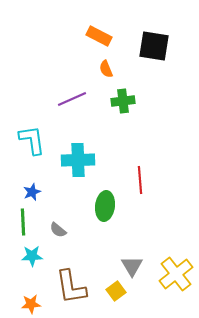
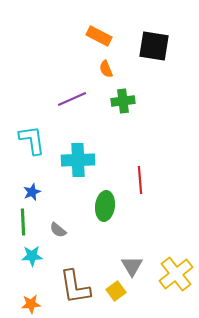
brown L-shape: moved 4 px right
